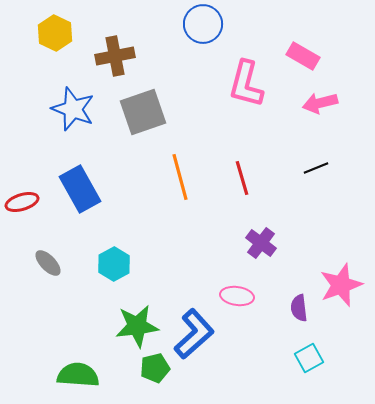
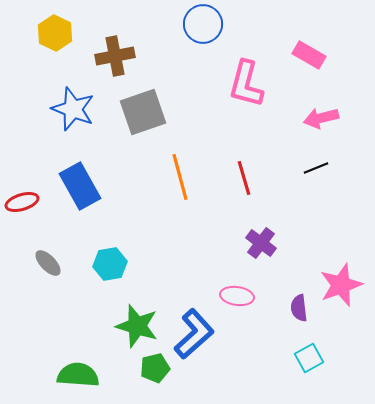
pink rectangle: moved 6 px right, 1 px up
pink arrow: moved 1 px right, 15 px down
red line: moved 2 px right
blue rectangle: moved 3 px up
cyan hexagon: moved 4 px left; rotated 20 degrees clockwise
green star: rotated 24 degrees clockwise
